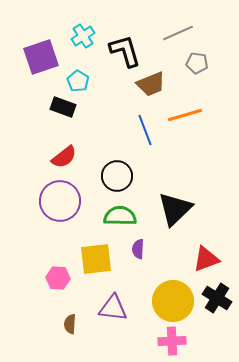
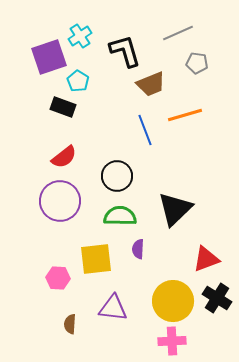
cyan cross: moved 3 px left
purple square: moved 8 px right
